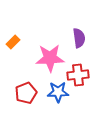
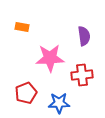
purple semicircle: moved 5 px right, 2 px up
orange rectangle: moved 9 px right, 15 px up; rotated 56 degrees clockwise
red cross: moved 4 px right
blue star: moved 1 px right, 11 px down
